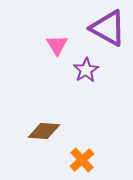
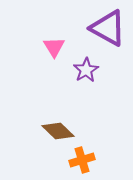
pink triangle: moved 3 px left, 2 px down
brown diamond: moved 14 px right; rotated 40 degrees clockwise
orange cross: rotated 25 degrees clockwise
